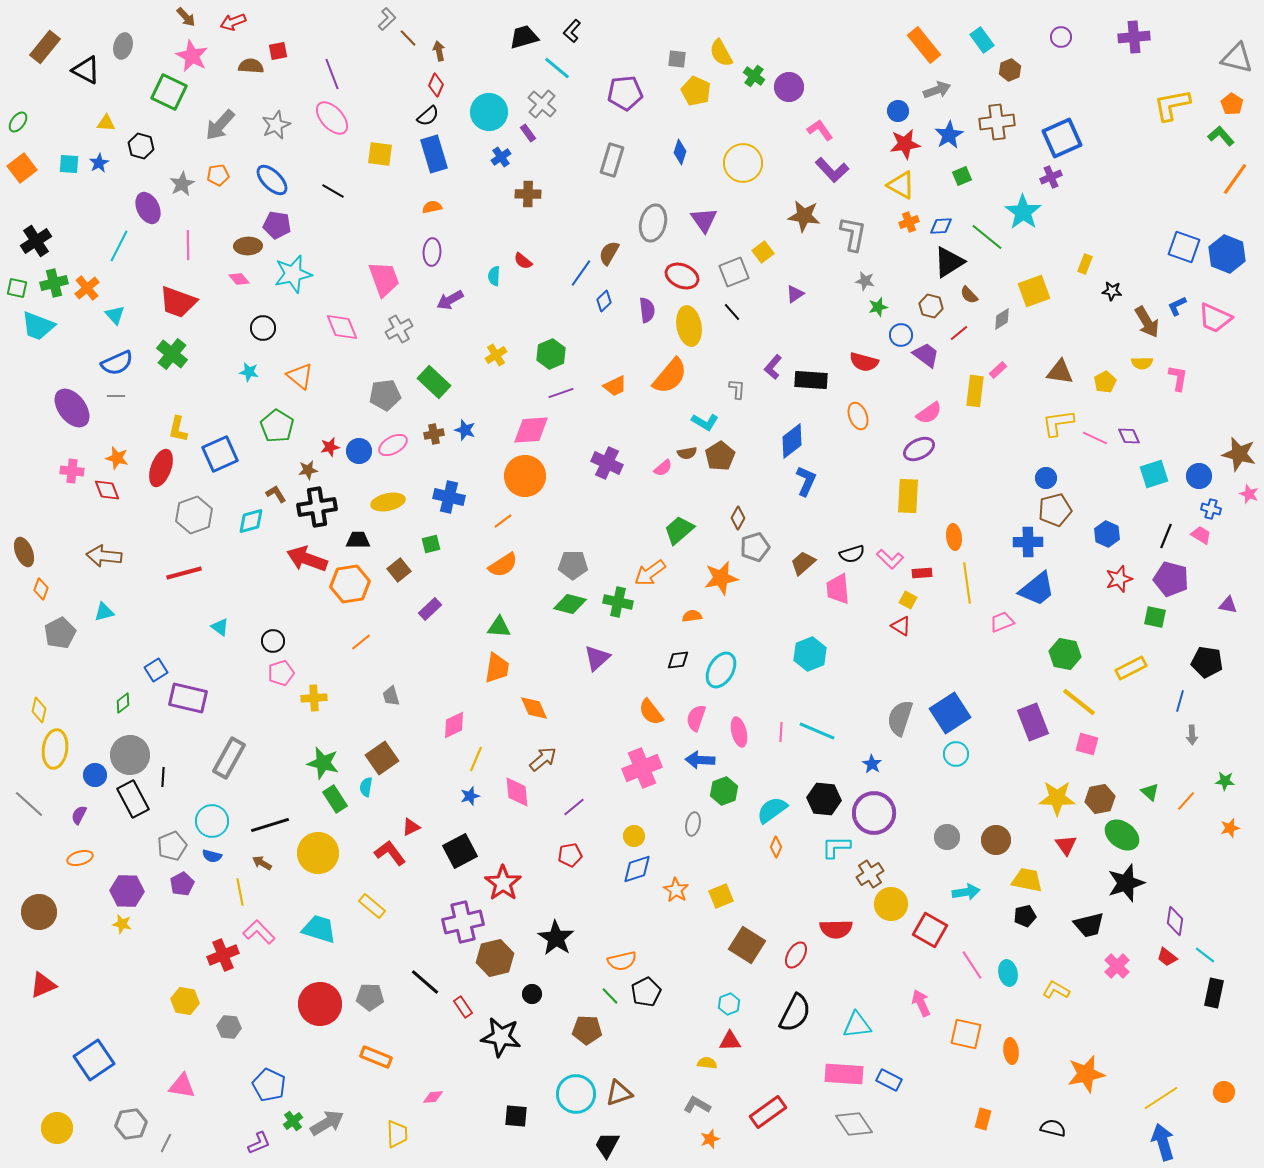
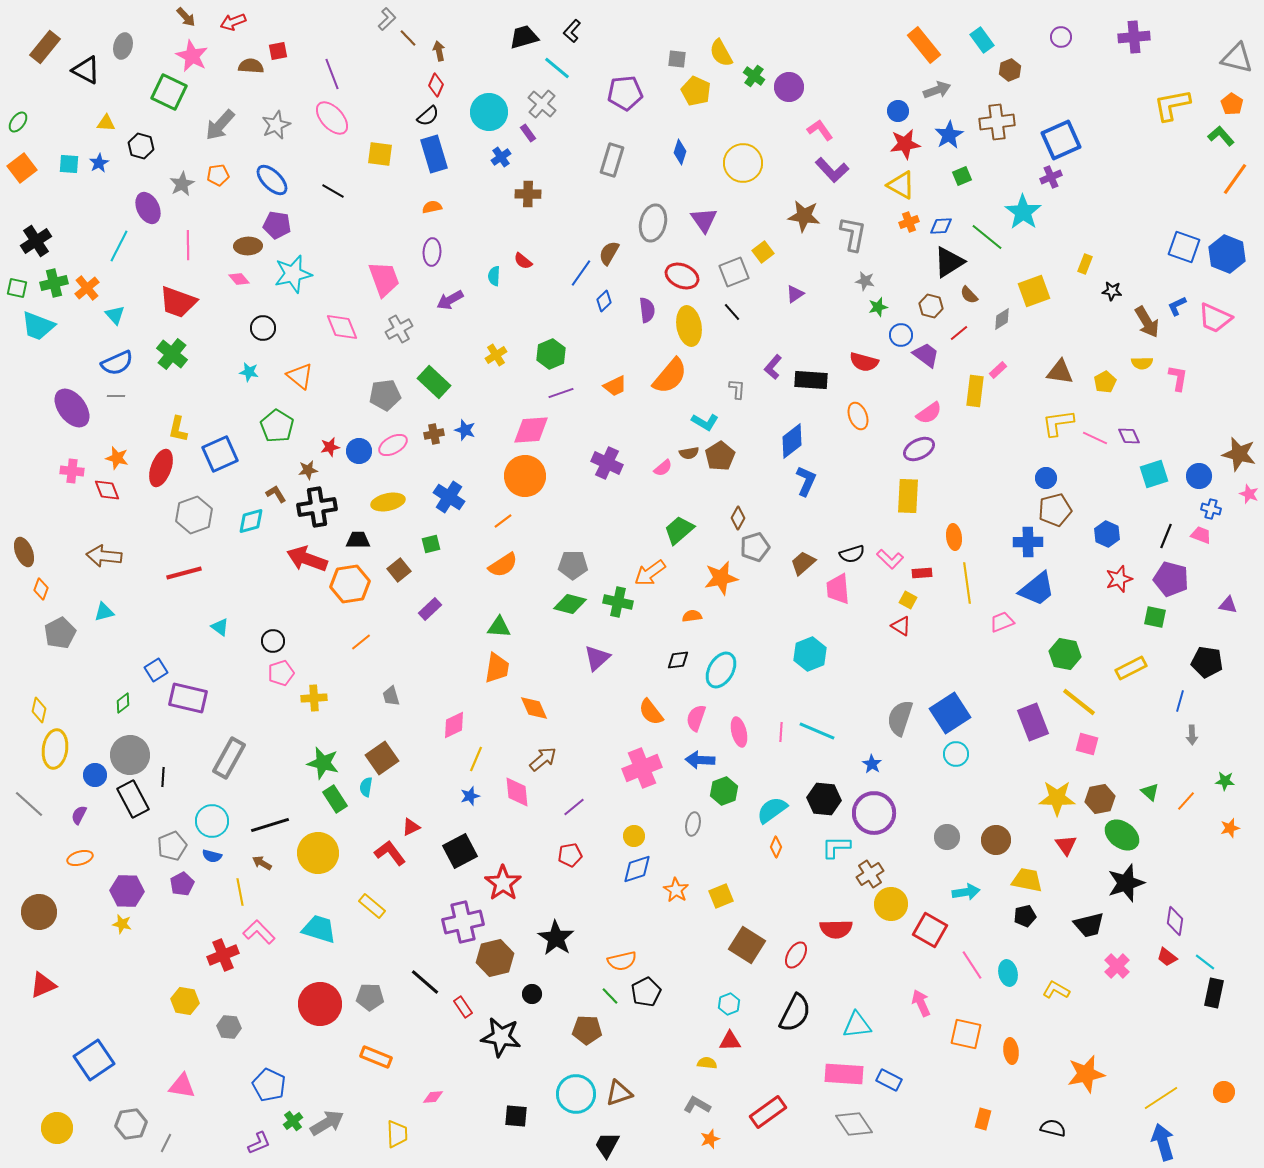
blue square at (1062, 138): moved 1 px left, 2 px down
brown semicircle at (687, 453): moved 2 px right
blue cross at (449, 497): rotated 20 degrees clockwise
pink trapezoid at (1201, 535): rotated 10 degrees counterclockwise
cyan line at (1205, 955): moved 7 px down
